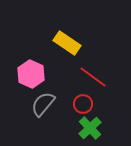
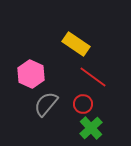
yellow rectangle: moved 9 px right, 1 px down
gray semicircle: moved 3 px right
green cross: moved 1 px right
